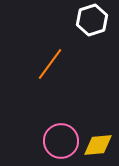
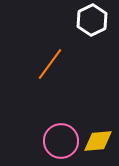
white hexagon: rotated 8 degrees counterclockwise
yellow diamond: moved 4 px up
